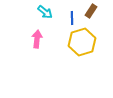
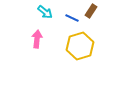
blue line: rotated 64 degrees counterclockwise
yellow hexagon: moved 2 px left, 4 px down
